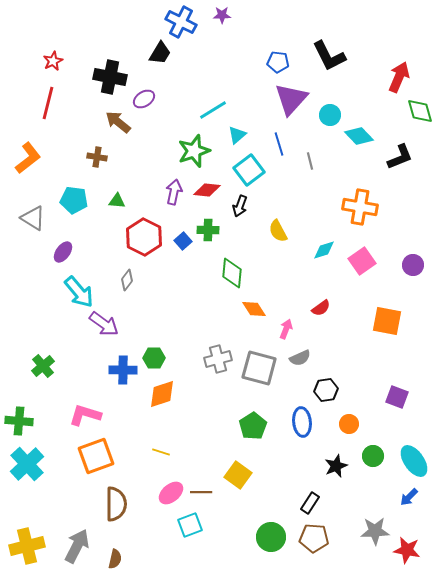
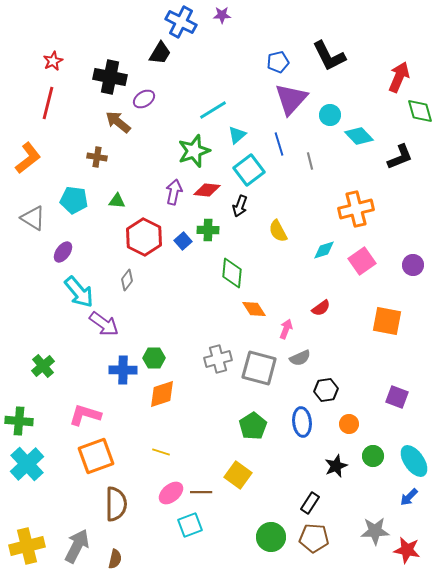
blue pentagon at (278, 62): rotated 20 degrees counterclockwise
orange cross at (360, 207): moved 4 px left, 2 px down; rotated 24 degrees counterclockwise
